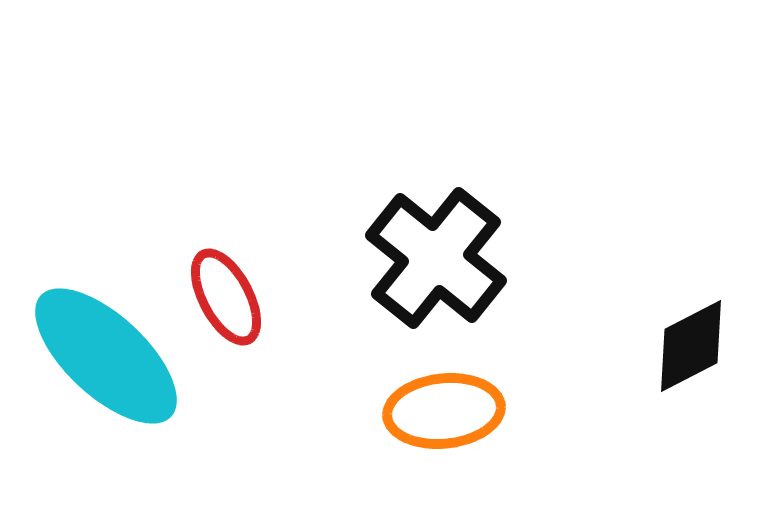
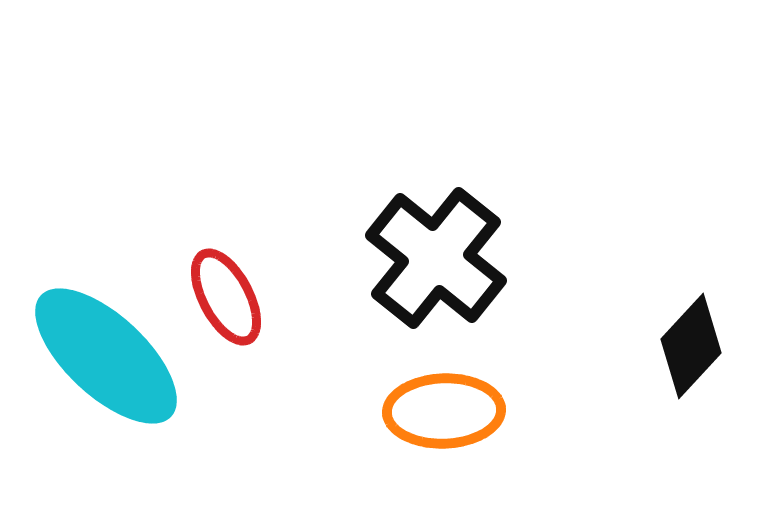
black diamond: rotated 20 degrees counterclockwise
orange ellipse: rotated 4 degrees clockwise
